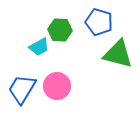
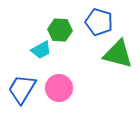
cyan trapezoid: moved 2 px right, 3 px down
pink circle: moved 2 px right, 2 px down
